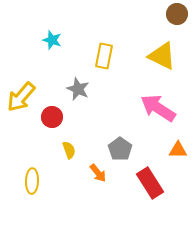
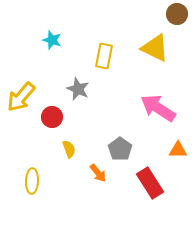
yellow triangle: moved 7 px left, 8 px up
yellow semicircle: moved 1 px up
